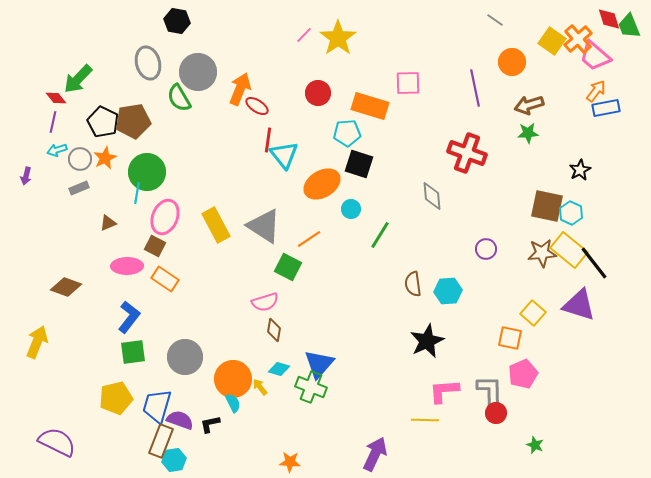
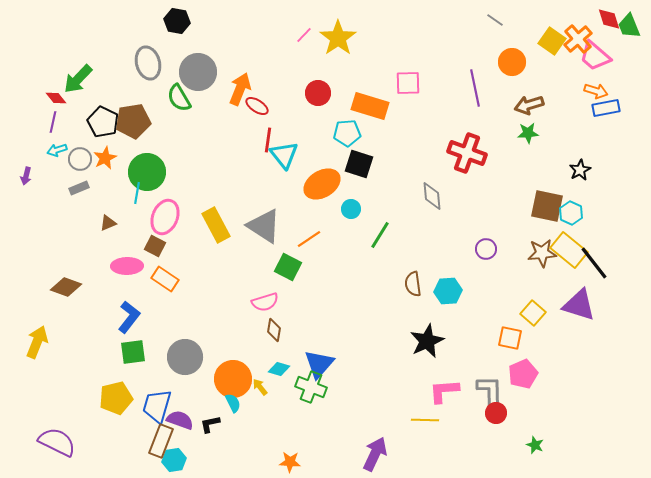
orange arrow at (596, 91): rotated 70 degrees clockwise
